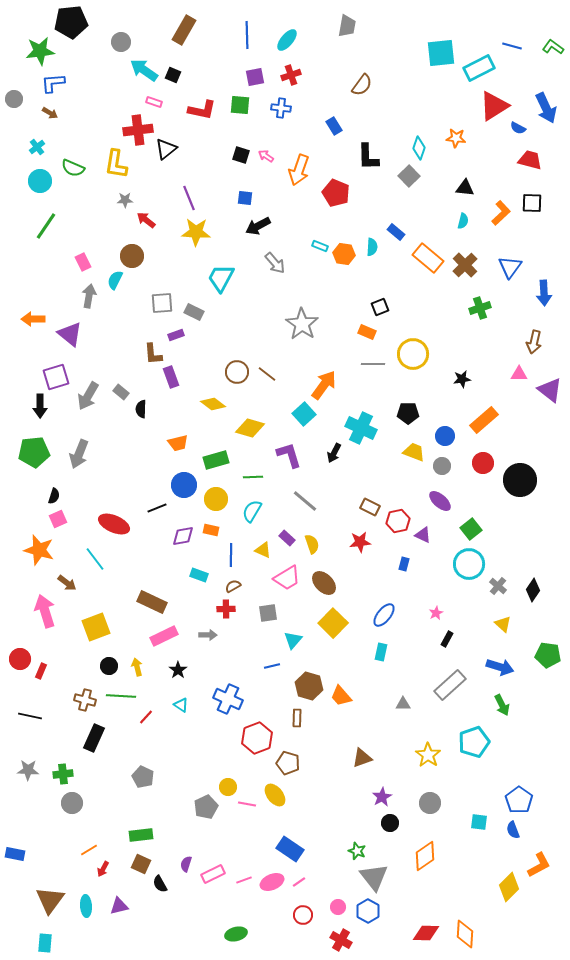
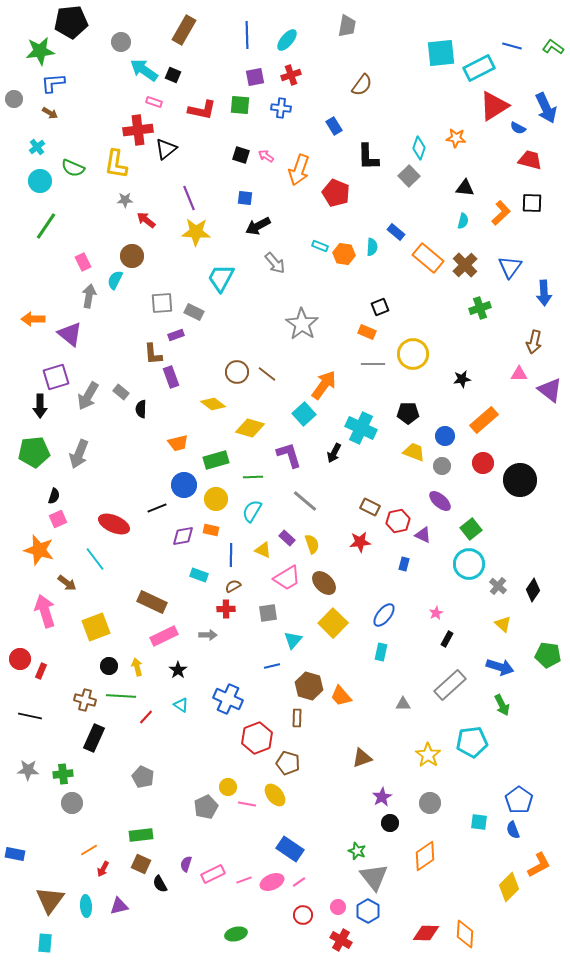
cyan pentagon at (474, 742): moved 2 px left; rotated 12 degrees clockwise
